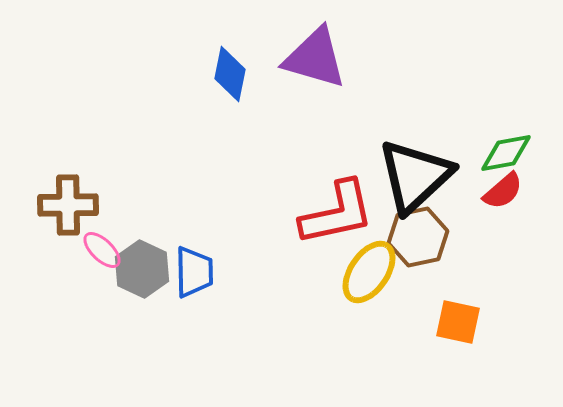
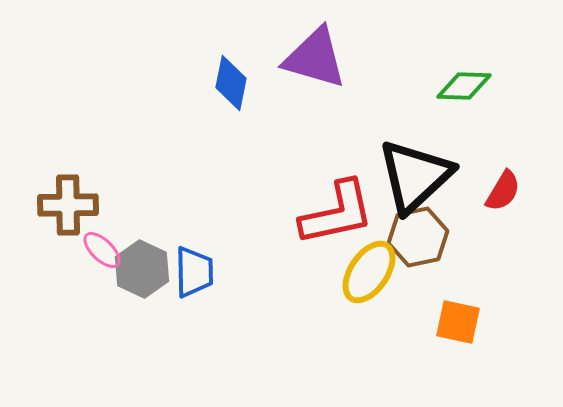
blue diamond: moved 1 px right, 9 px down
green diamond: moved 42 px left, 67 px up; rotated 12 degrees clockwise
red semicircle: rotated 18 degrees counterclockwise
